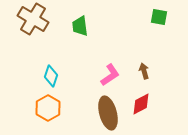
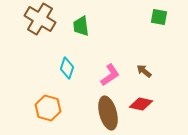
brown cross: moved 7 px right
green trapezoid: moved 1 px right
brown arrow: rotated 35 degrees counterclockwise
cyan diamond: moved 16 px right, 8 px up
red diamond: rotated 40 degrees clockwise
orange hexagon: rotated 15 degrees counterclockwise
